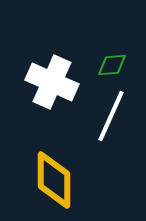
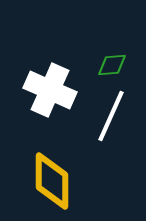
white cross: moved 2 px left, 8 px down
yellow diamond: moved 2 px left, 1 px down
